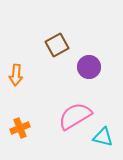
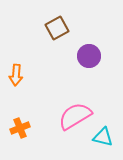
brown square: moved 17 px up
purple circle: moved 11 px up
